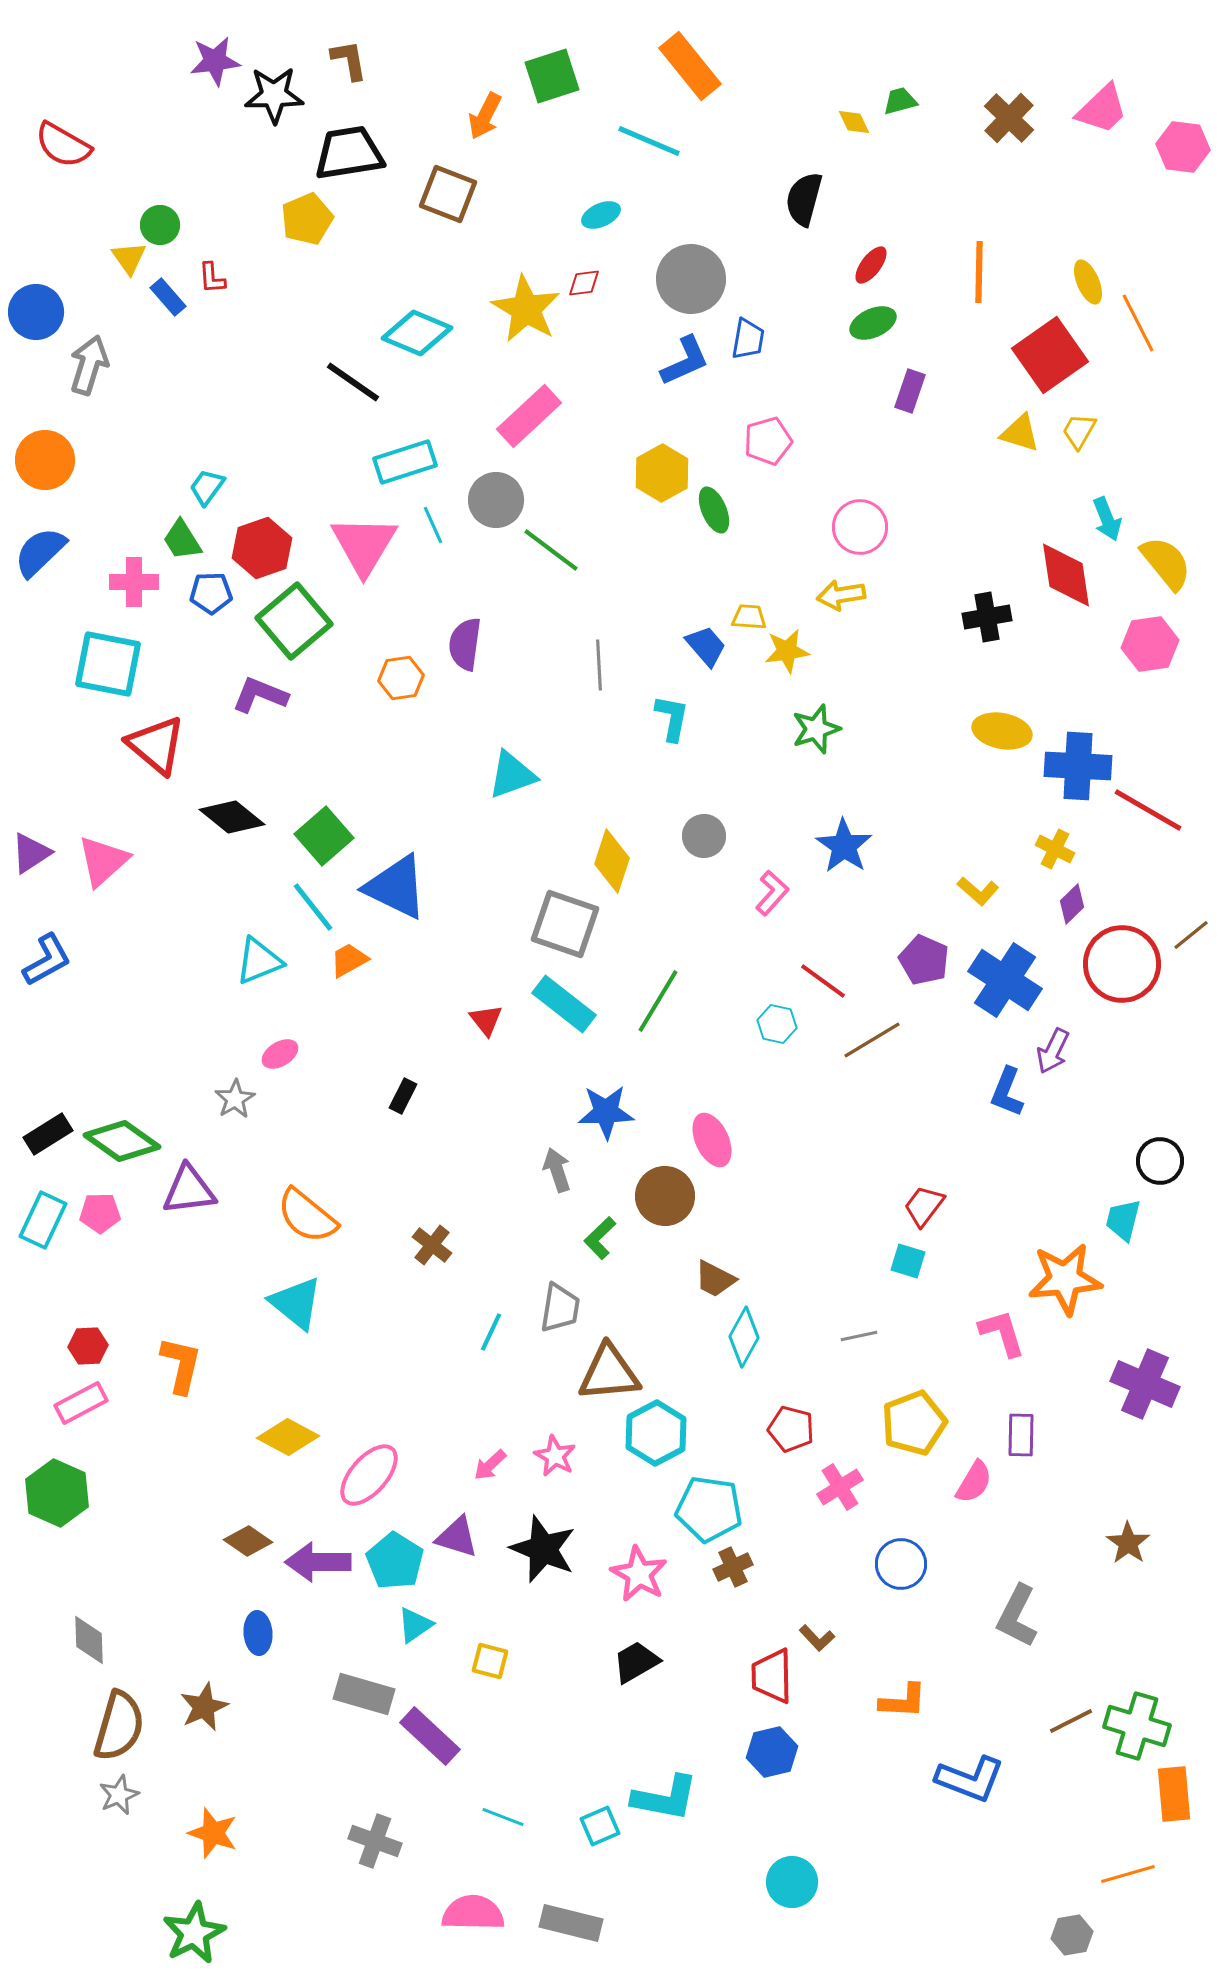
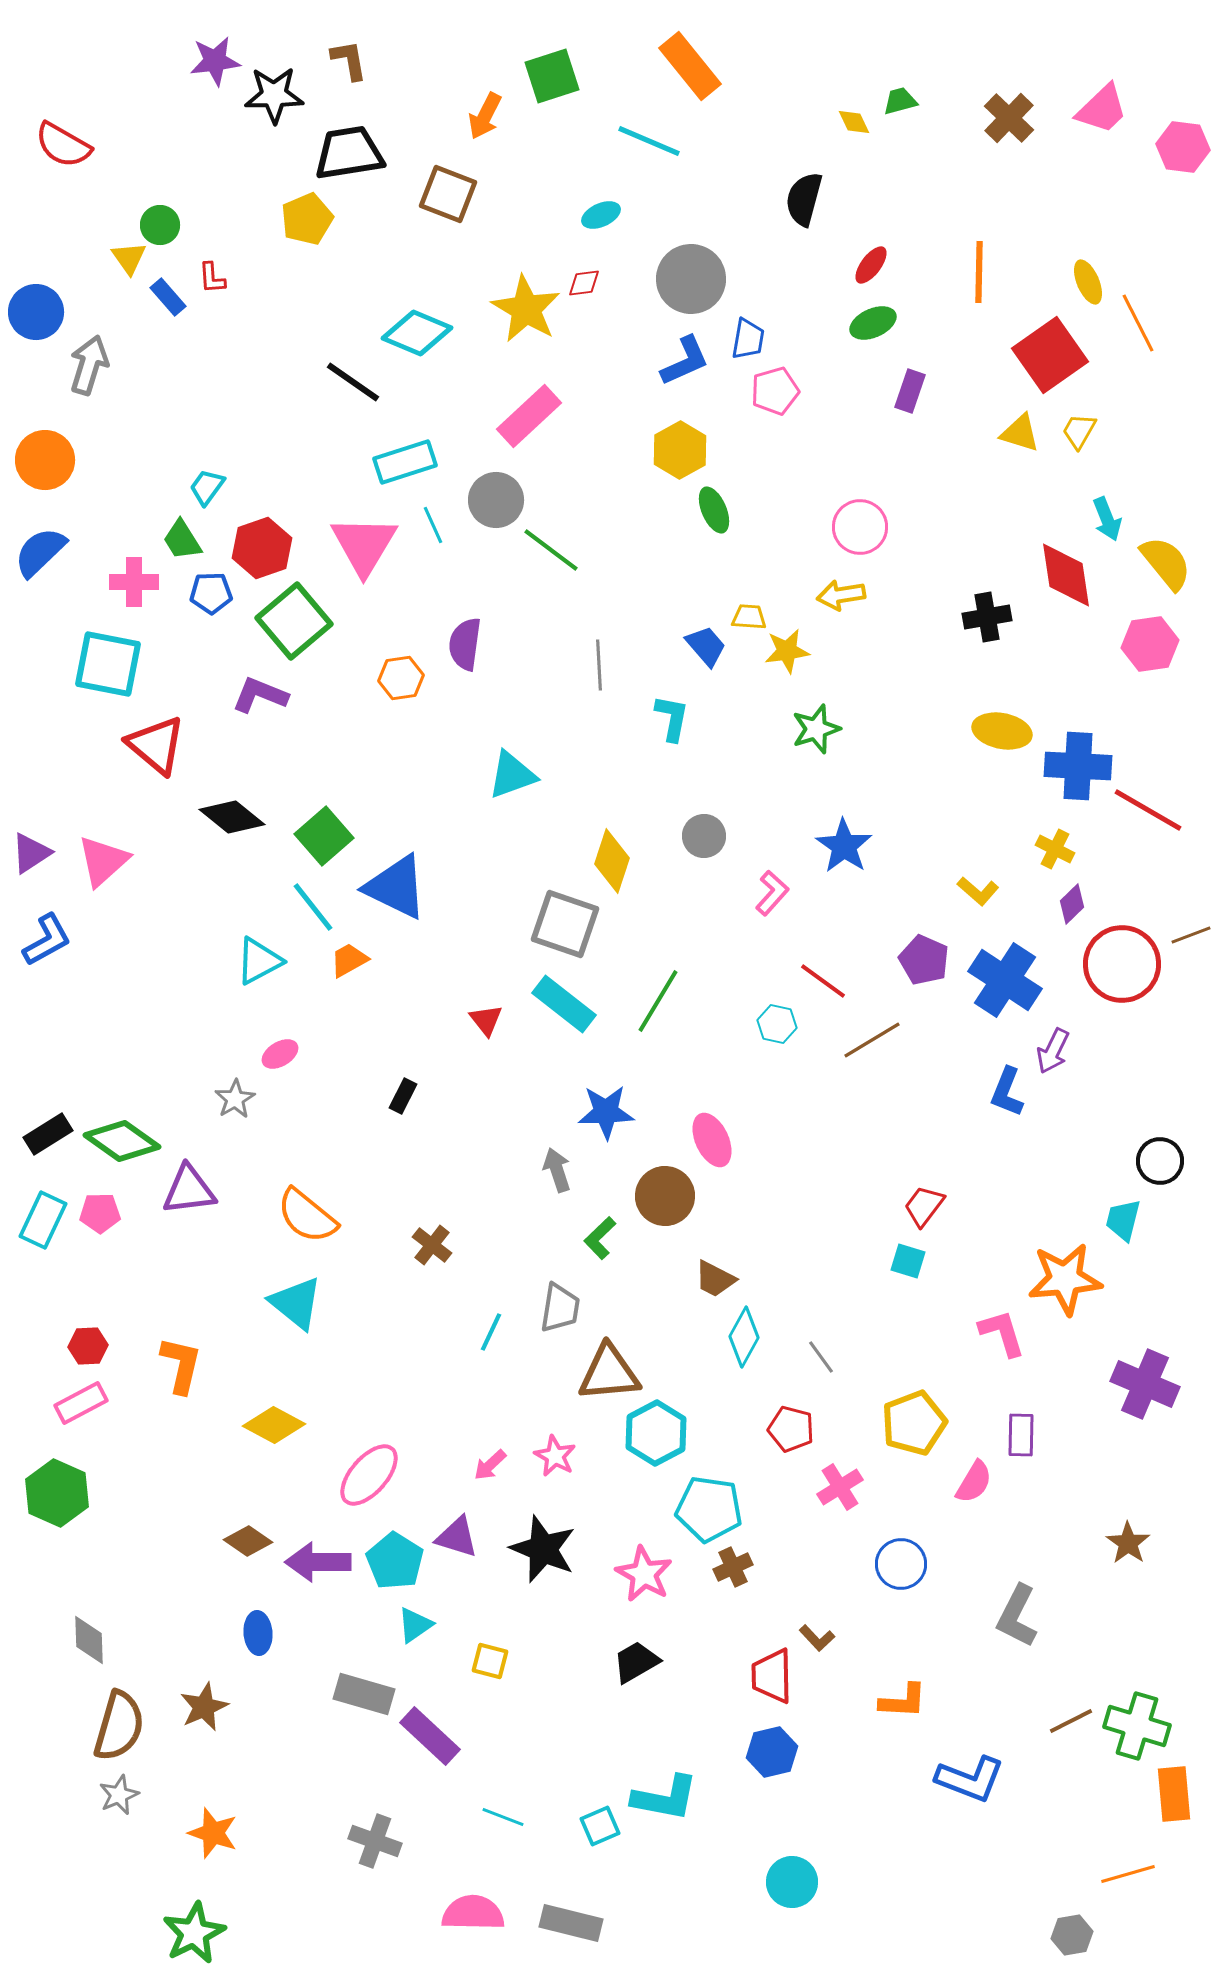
pink pentagon at (768, 441): moved 7 px right, 50 px up
yellow hexagon at (662, 473): moved 18 px right, 23 px up
brown line at (1191, 935): rotated 18 degrees clockwise
blue L-shape at (47, 960): moved 20 px up
cyan triangle at (259, 961): rotated 6 degrees counterclockwise
gray line at (859, 1336): moved 38 px left, 21 px down; rotated 66 degrees clockwise
yellow diamond at (288, 1437): moved 14 px left, 12 px up
pink star at (639, 1574): moved 5 px right
